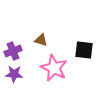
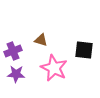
purple star: moved 2 px right
